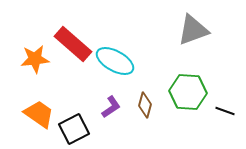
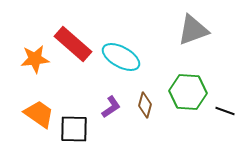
cyan ellipse: moved 6 px right, 4 px up
black square: rotated 28 degrees clockwise
